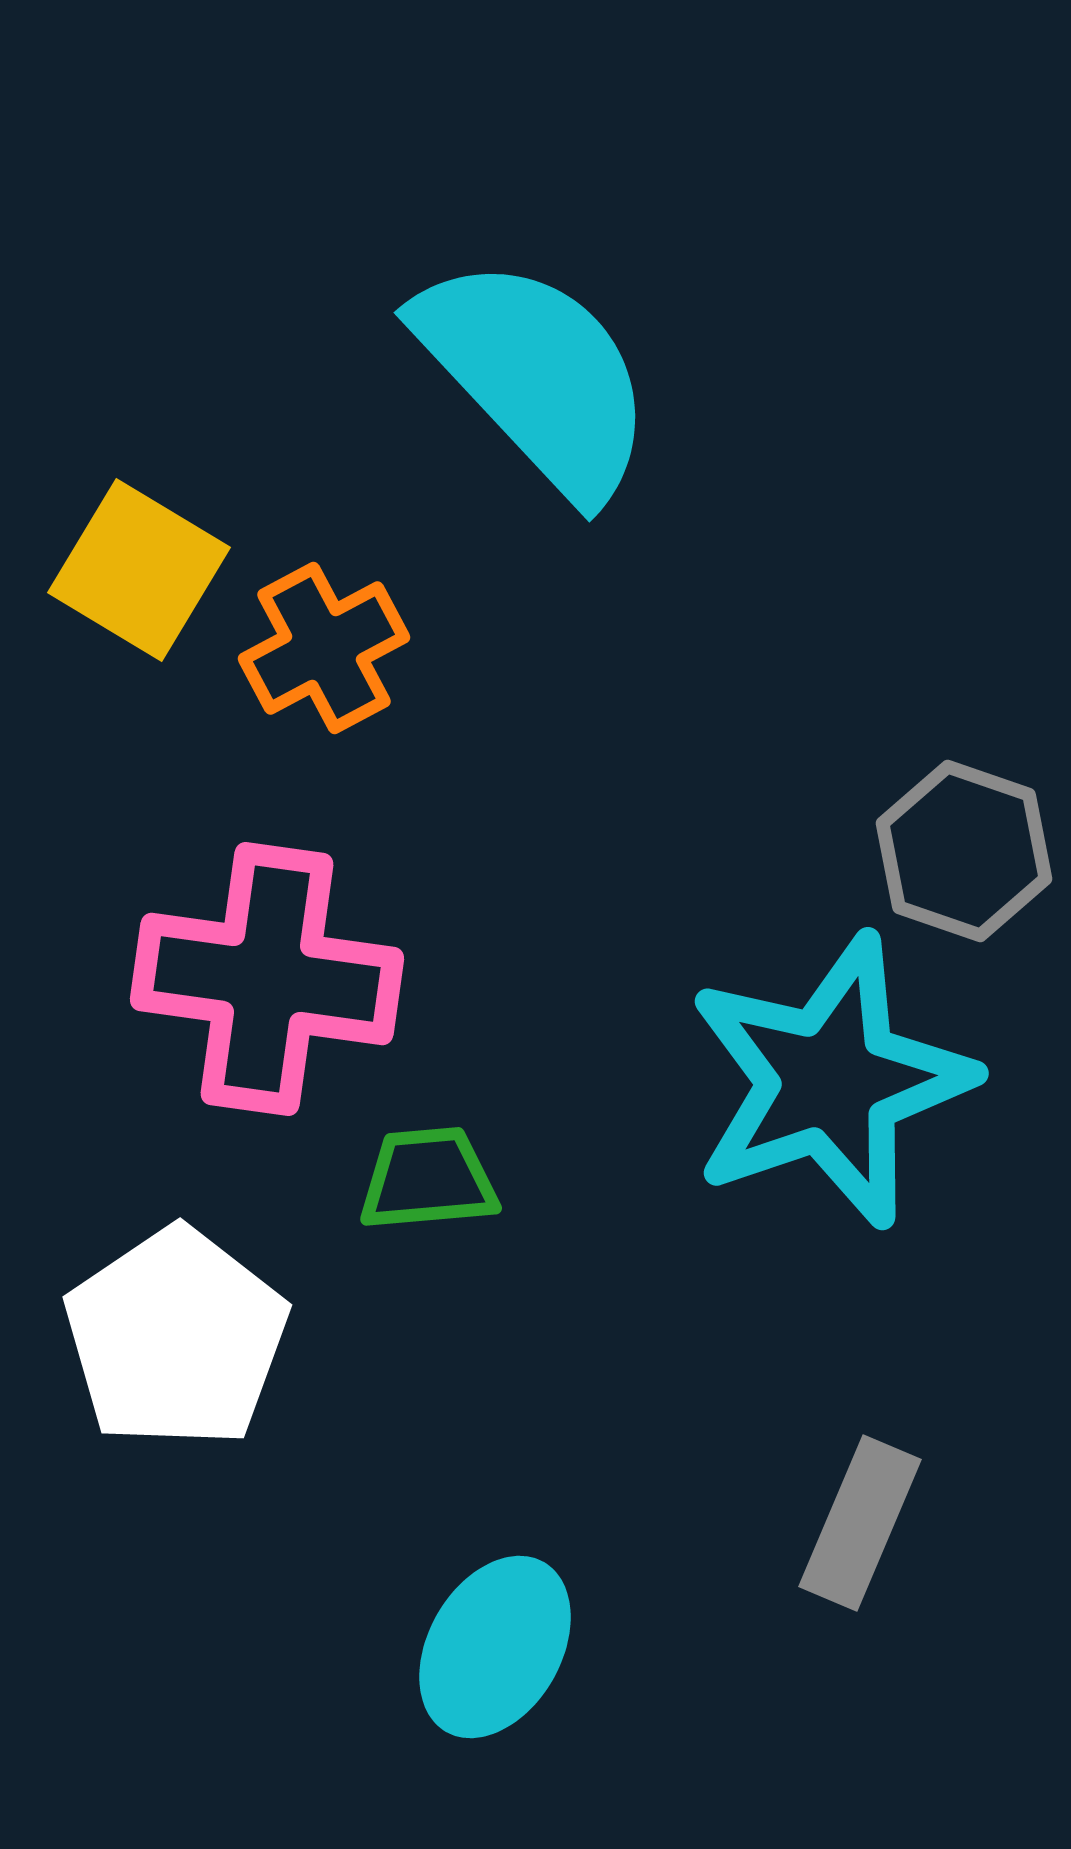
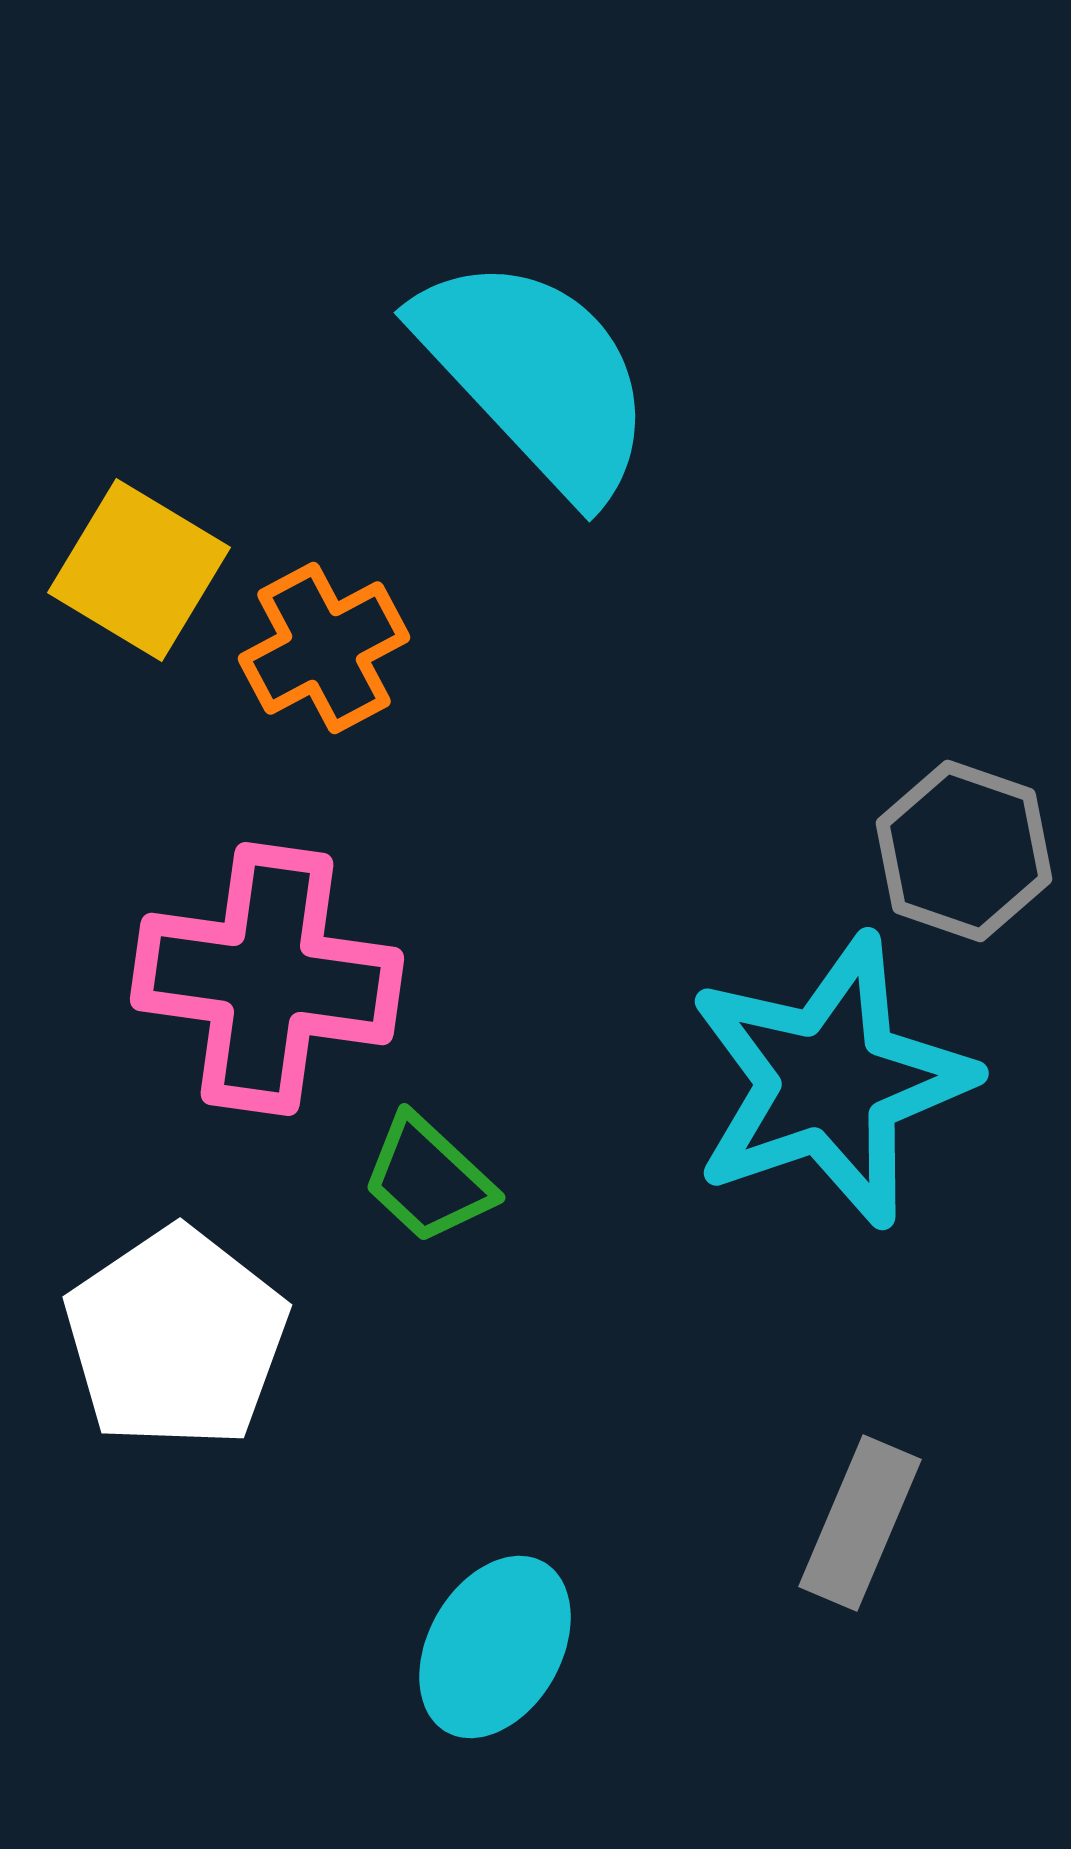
green trapezoid: rotated 132 degrees counterclockwise
